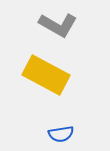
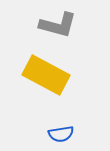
gray L-shape: rotated 15 degrees counterclockwise
